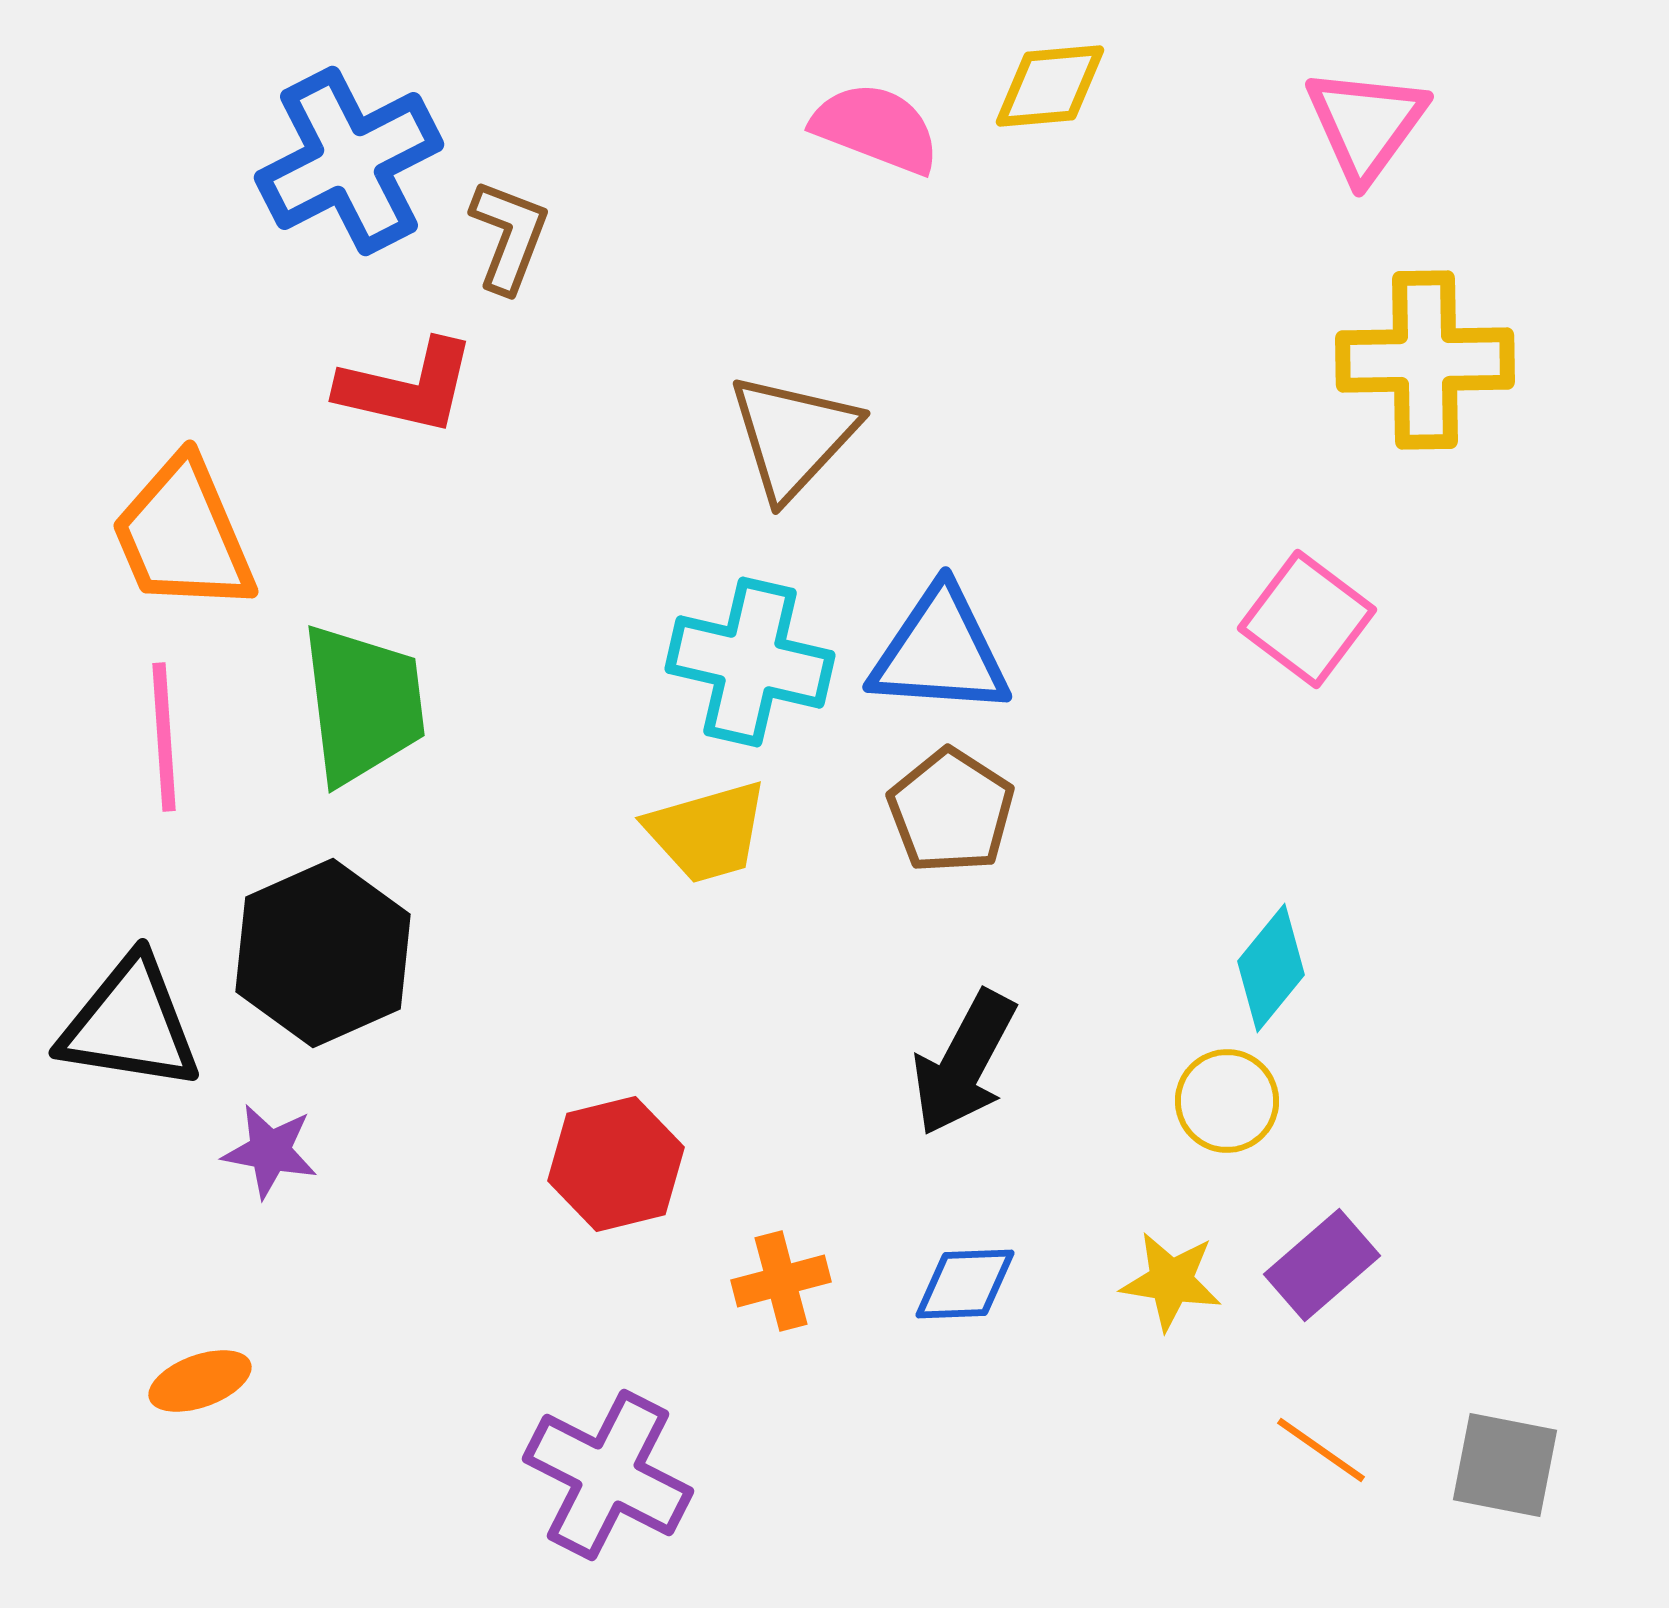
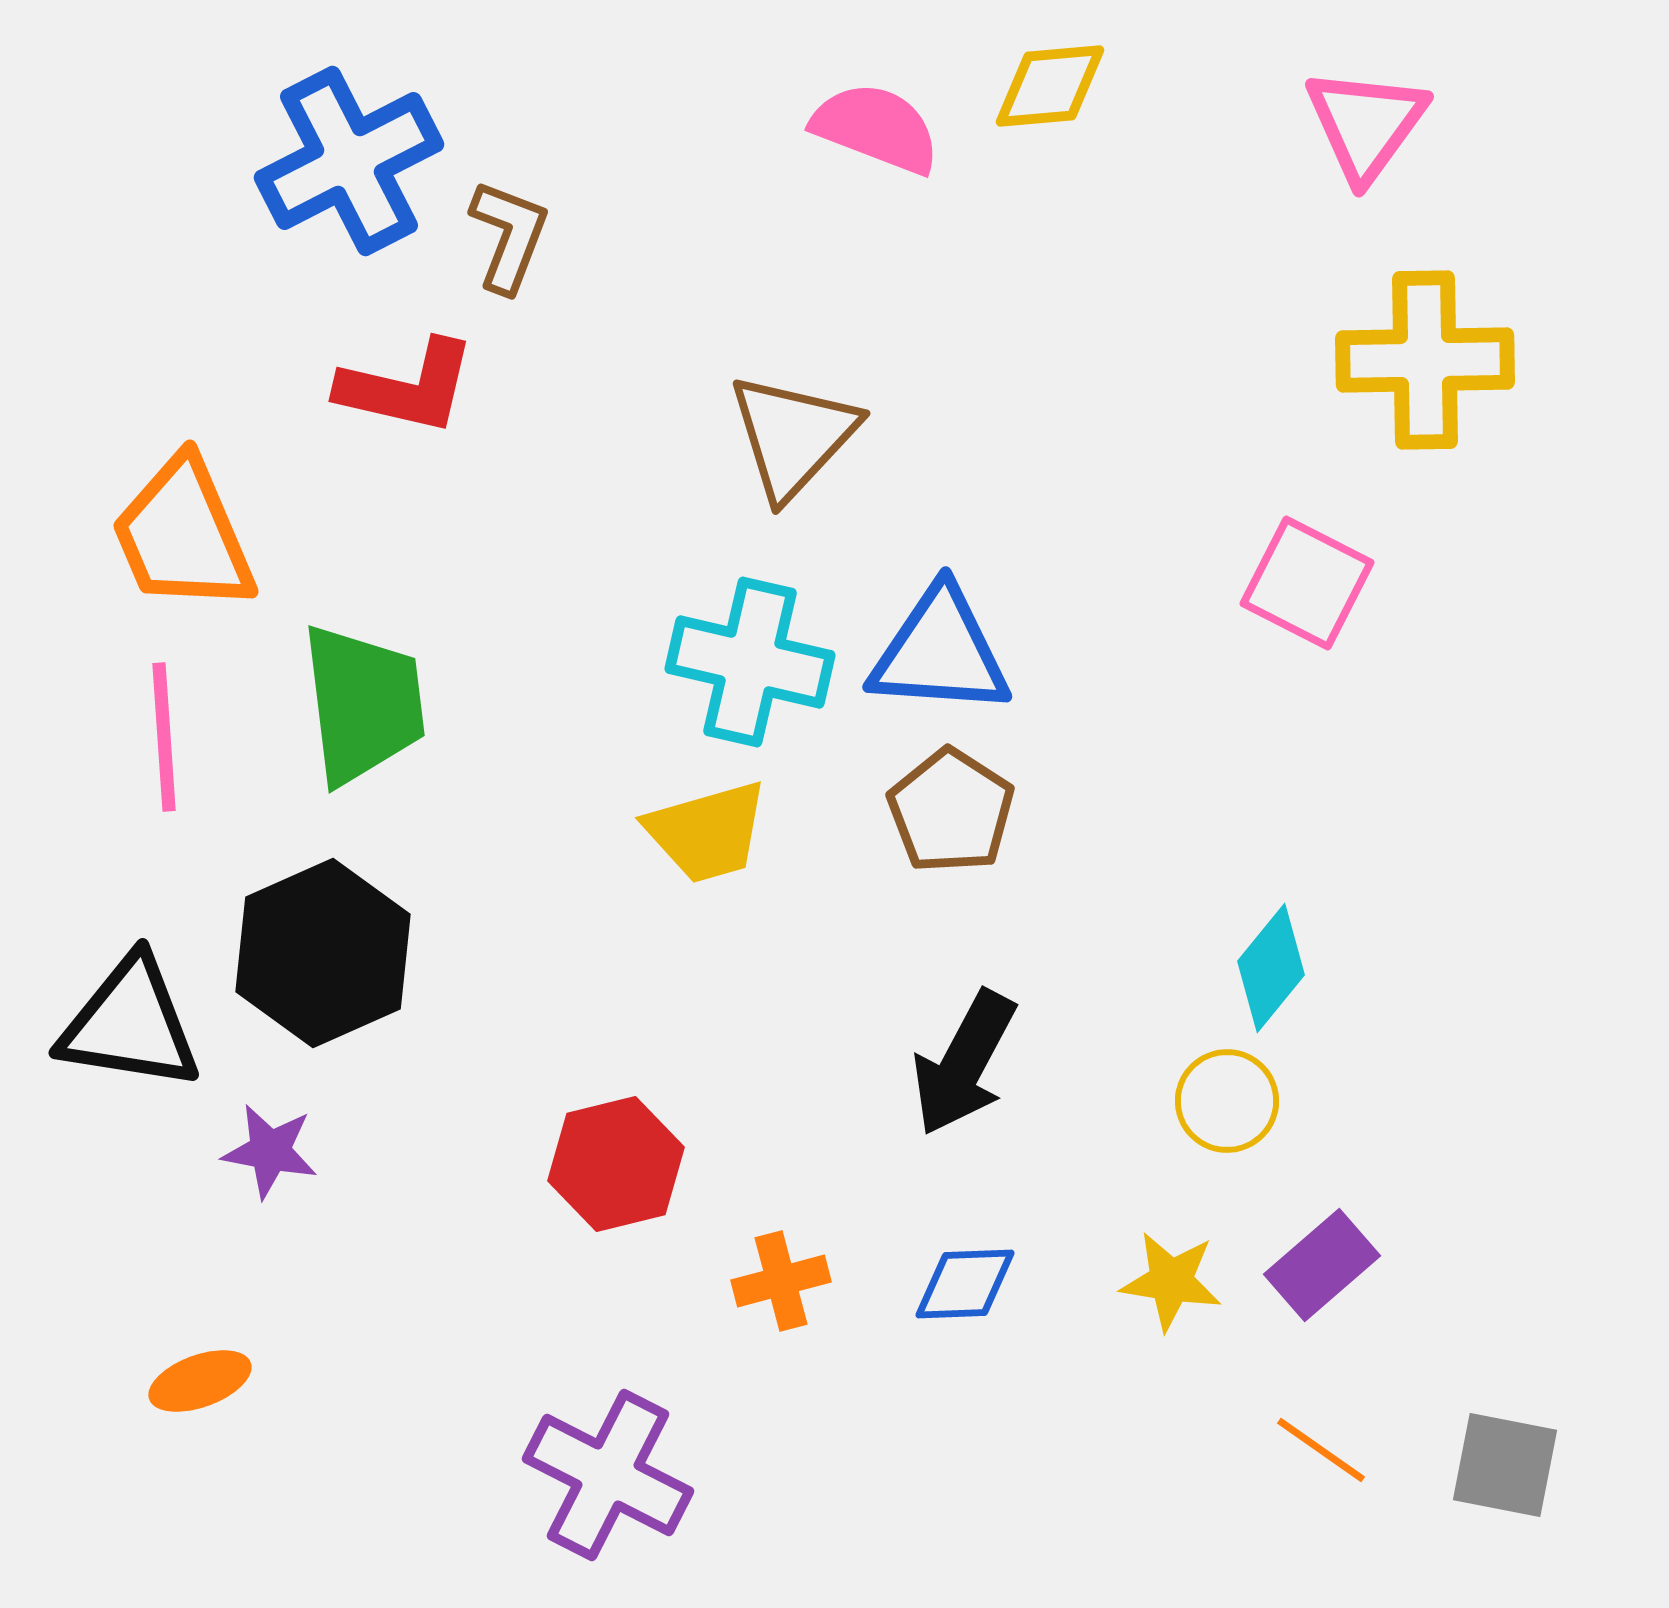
pink square: moved 36 px up; rotated 10 degrees counterclockwise
